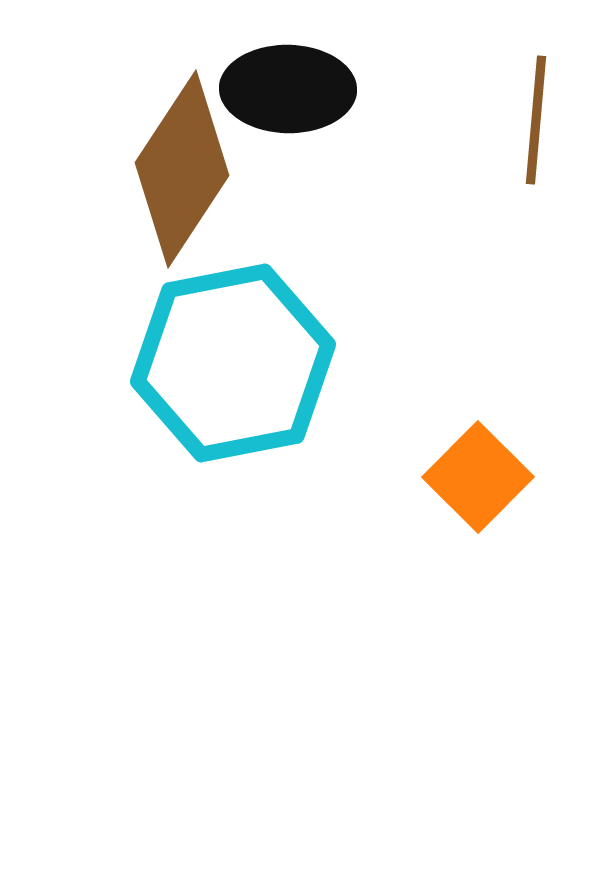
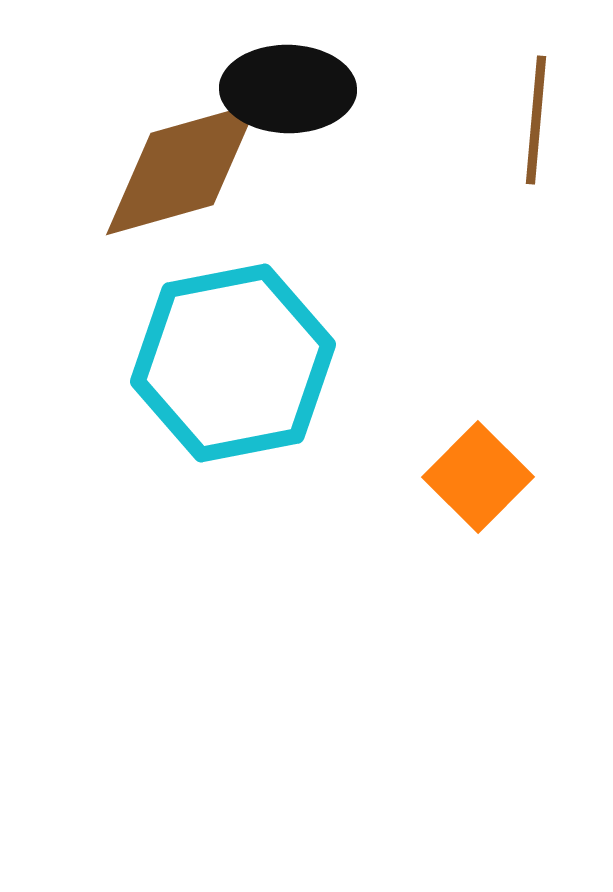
brown diamond: rotated 41 degrees clockwise
